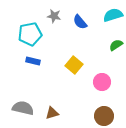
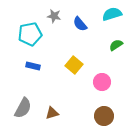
cyan semicircle: moved 1 px left, 1 px up
blue semicircle: moved 2 px down
blue rectangle: moved 5 px down
gray semicircle: rotated 105 degrees clockwise
